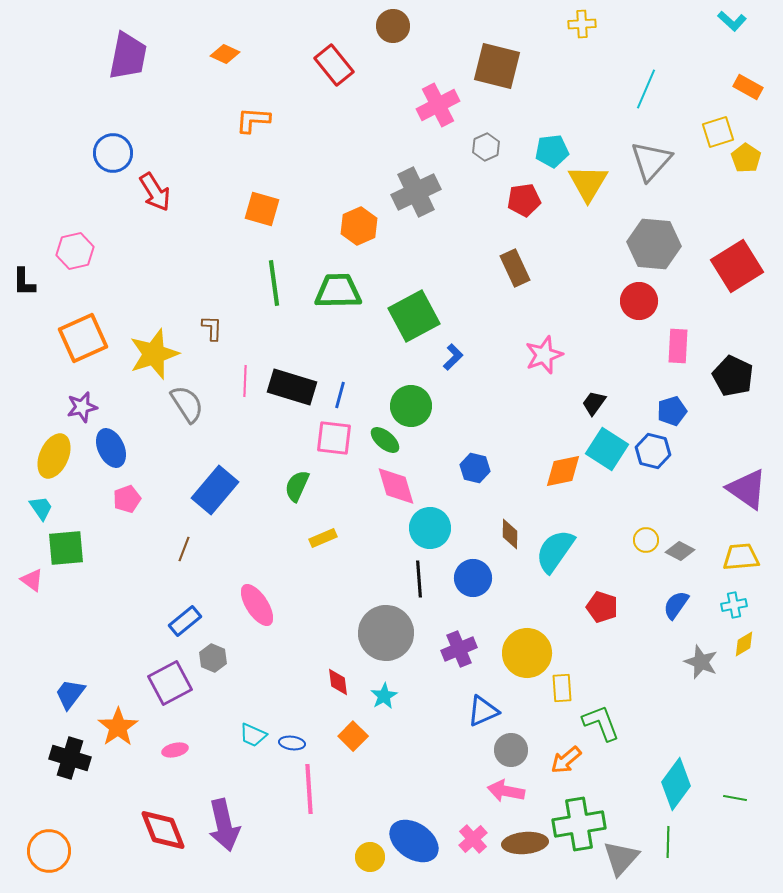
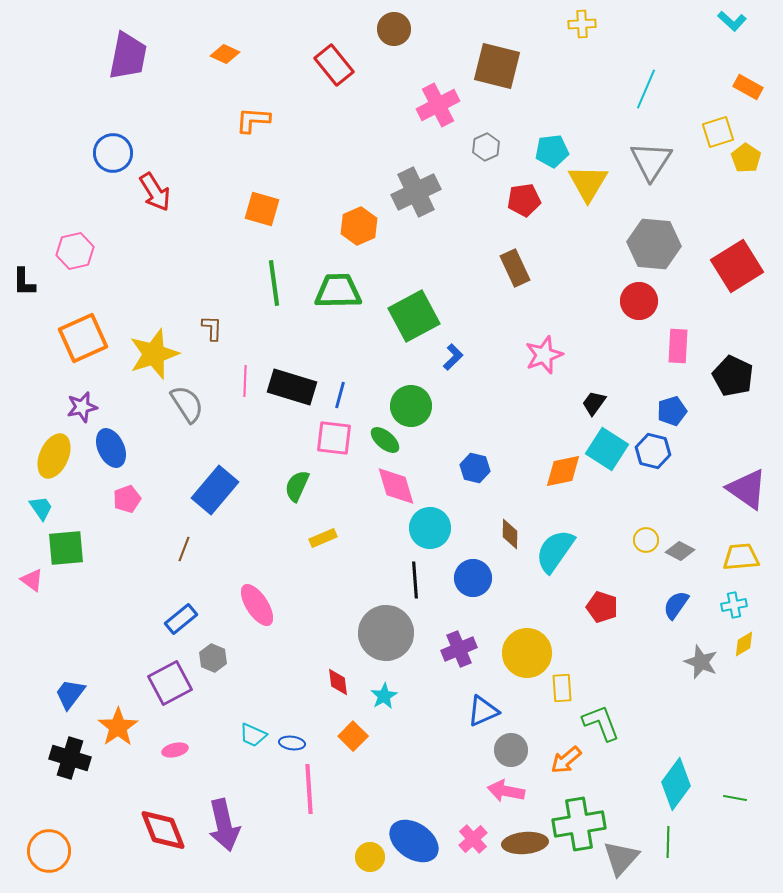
brown circle at (393, 26): moved 1 px right, 3 px down
gray triangle at (651, 161): rotated 9 degrees counterclockwise
black line at (419, 579): moved 4 px left, 1 px down
blue rectangle at (185, 621): moved 4 px left, 2 px up
